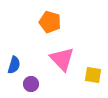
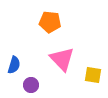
orange pentagon: rotated 10 degrees counterclockwise
purple circle: moved 1 px down
